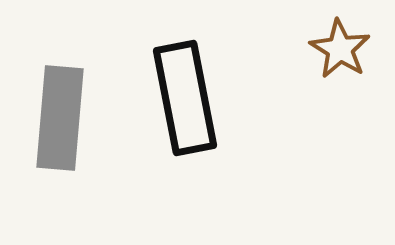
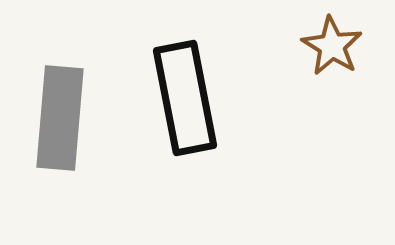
brown star: moved 8 px left, 3 px up
